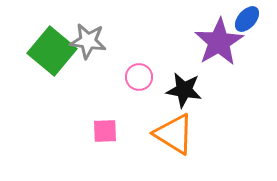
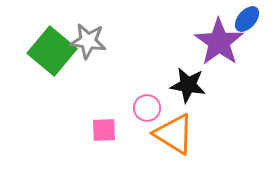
purple star: rotated 6 degrees counterclockwise
pink circle: moved 8 px right, 31 px down
black star: moved 4 px right, 5 px up
pink square: moved 1 px left, 1 px up
